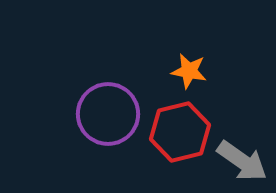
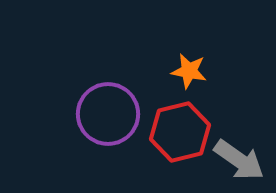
gray arrow: moved 3 px left, 1 px up
